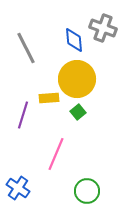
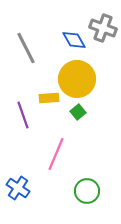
blue diamond: rotated 25 degrees counterclockwise
purple line: rotated 36 degrees counterclockwise
